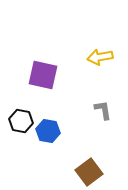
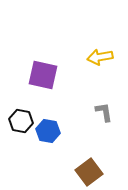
gray L-shape: moved 1 px right, 2 px down
